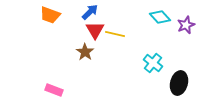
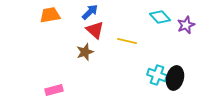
orange trapezoid: rotated 150 degrees clockwise
red triangle: rotated 18 degrees counterclockwise
yellow line: moved 12 px right, 7 px down
brown star: rotated 18 degrees clockwise
cyan cross: moved 4 px right, 12 px down; rotated 18 degrees counterclockwise
black ellipse: moved 4 px left, 5 px up
pink rectangle: rotated 36 degrees counterclockwise
